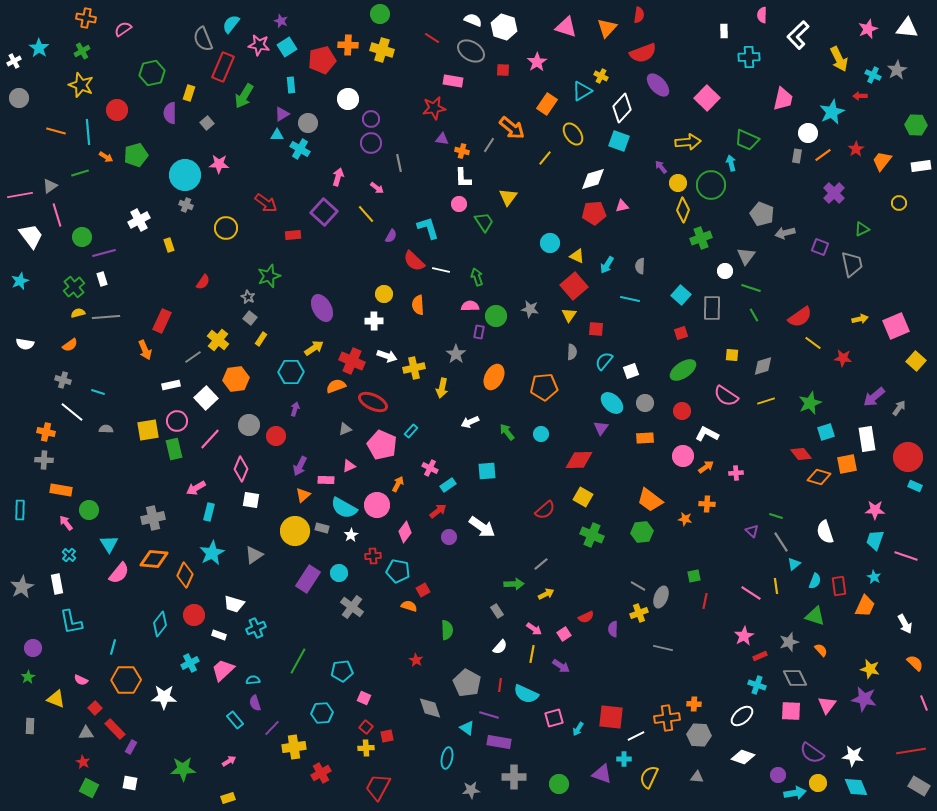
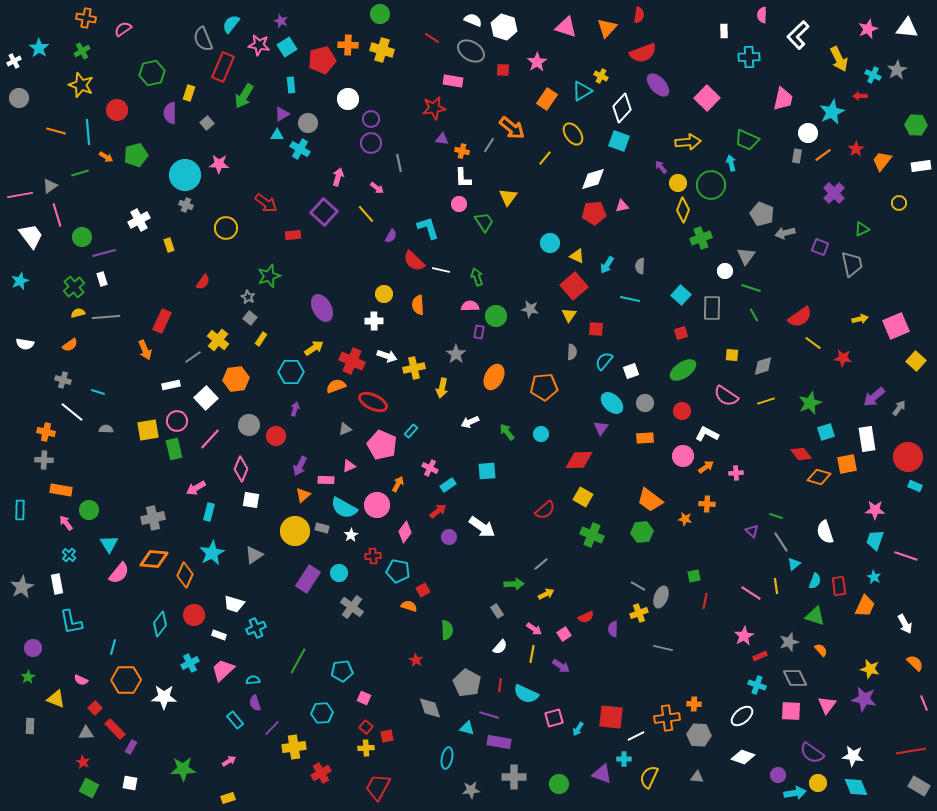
orange rectangle at (547, 104): moved 5 px up
cyan triangle at (467, 728): rotated 21 degrees counterclockwise
